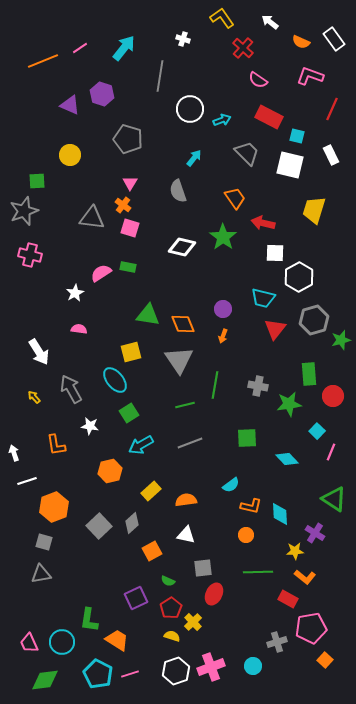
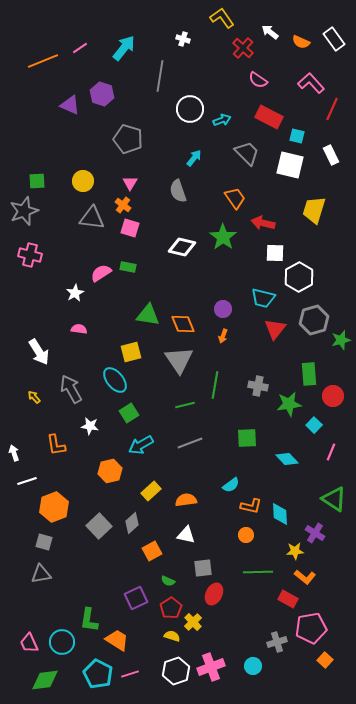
white arrow at (270, 22): moved 10 px down
pink L-shape at (310, 76): moved 1 px right, 7 px down; rotated 28 degrees clockwise
yellow circle at (70, 155): moved 13 px right, 26 px down
cyan square at (317, 431): moved 3 px left, 6 px up
